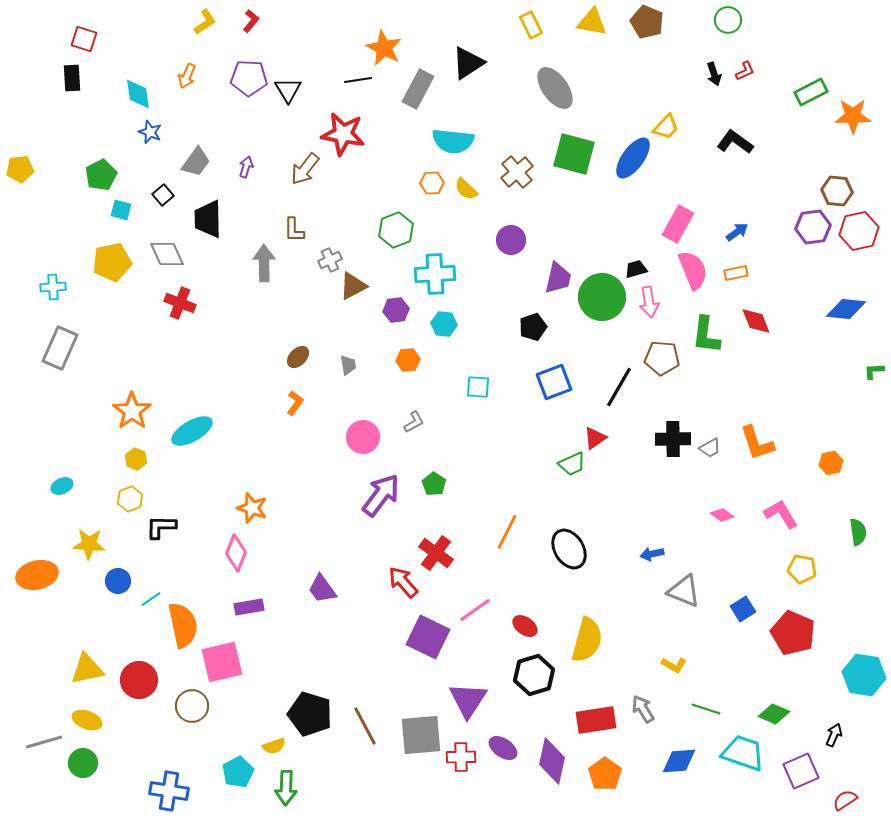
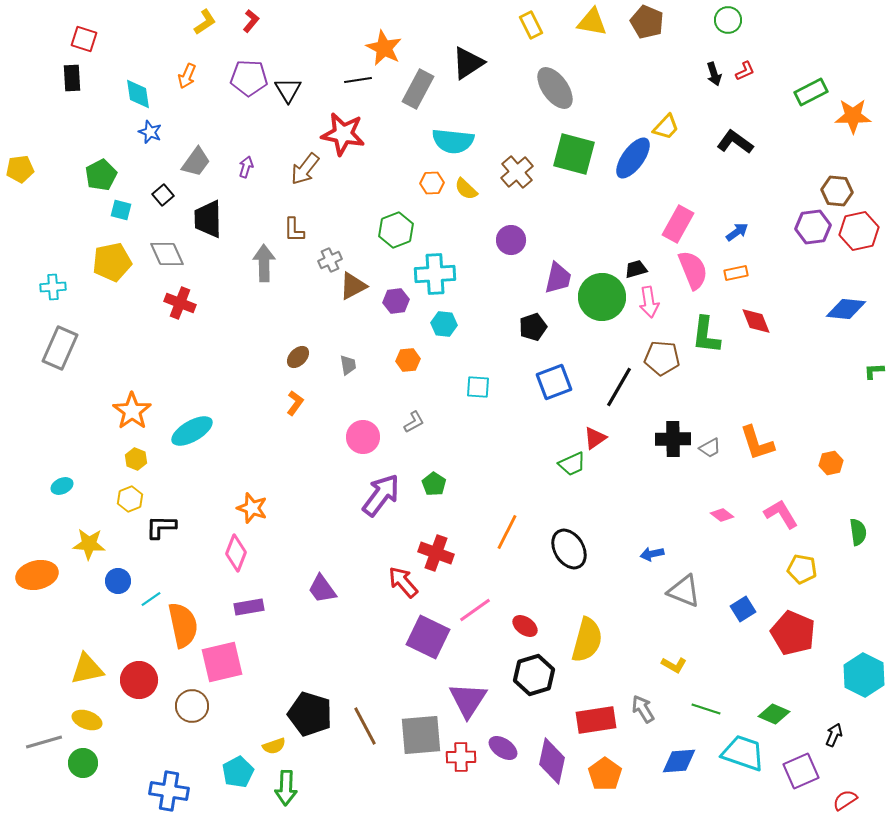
purple hexagon at (396, 310): moved 9 px up
red cross at (436, 553): rotated 16 degrees counterclockwise
cyan hexagon at (864, 675): rotated 18 degrees clockwise
